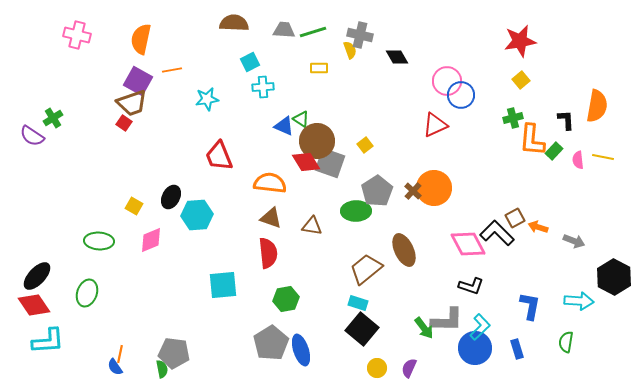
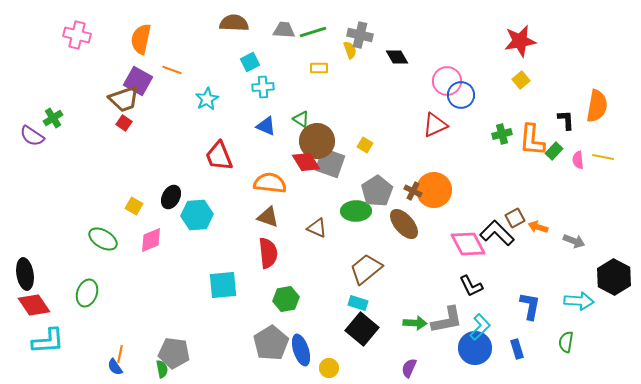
orange line at (172, 70): rotated 30 degrees clockwise
cyan star at (207, 99): rotated 20 degrees counterclockwise
brown trapezoid at (132, 103): moved 8 px left, 4 px up
green cross at (513, 118): moved 11 px left, 16 px down
blue triangle at (284, 126): moved 18 px left
yellow square at (365, 145): rotated 21 degrees counterclockwise
orange circle at (434, 188): moved 2 px down
brown cross at (413, 191): rotated 18 degrees counterclockwise
brown triangle at (271, 218): moved 3 px left, 1 px up
brown triangle at (312, 226): moved 5 px right, 2 px down; rotated 15 degrees clockwise
green ellipse at (99, 241): moved 4 px right, 2 px up; rotated 28 degrees clockwise
brown ellipse at (404, 250): moved 26 px up; rotated 16 degrees counterclockwise
black ellipse at (37, 276): moved 12 px left, 2 px up; rotated 52 degrees counterclockwise
black L-shape at (471, 286): rotated 45 degrees clockwise
gray L-shape at (447, 320): rotated 12 degrees counterclockwise
green arrow at (424, 328): moved 9 px left, 5 px up; rotated 50 degrees counterclockwise
yellow circle at (377, 368): moved 48 px left
